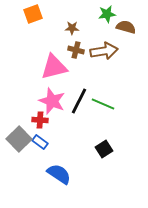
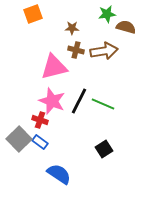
red cross: rotated 14 degrees clockwise
